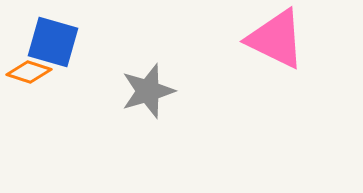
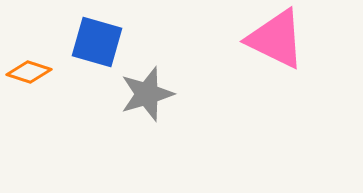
blue square: moved 44 px right
gray star: moved 1 px left, 3 px down
